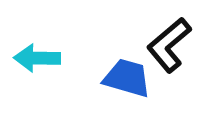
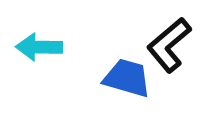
cyan arrow: moved 2 px right, 11 px up
